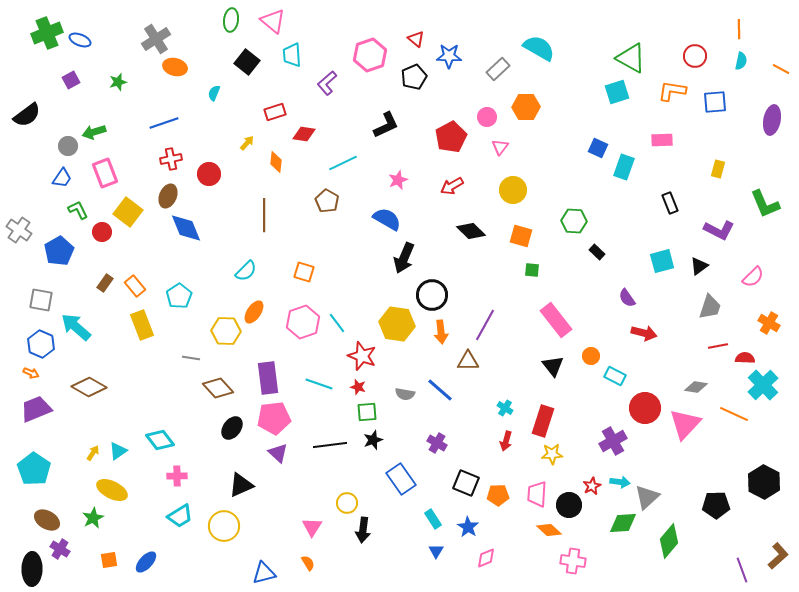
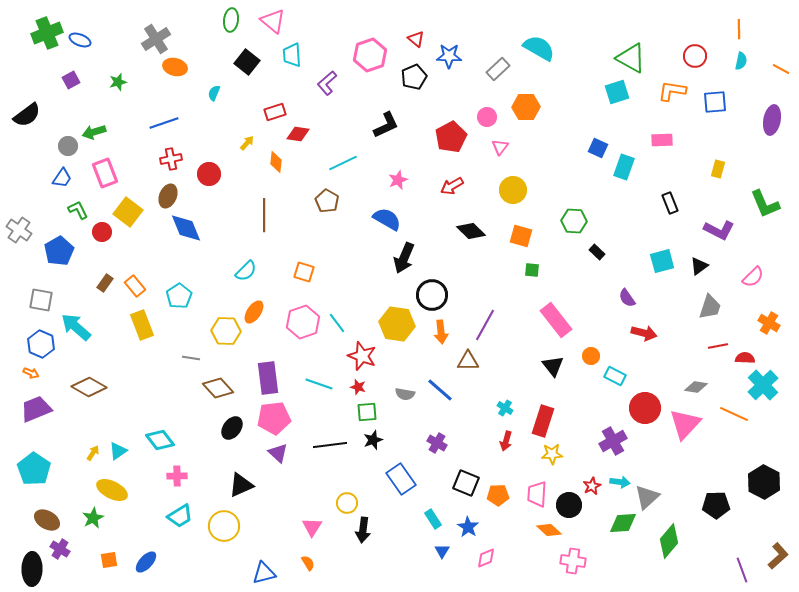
red diamond at (304, 134): moved 6 px left
blue triangle at (436, 551): moved 6 px right
